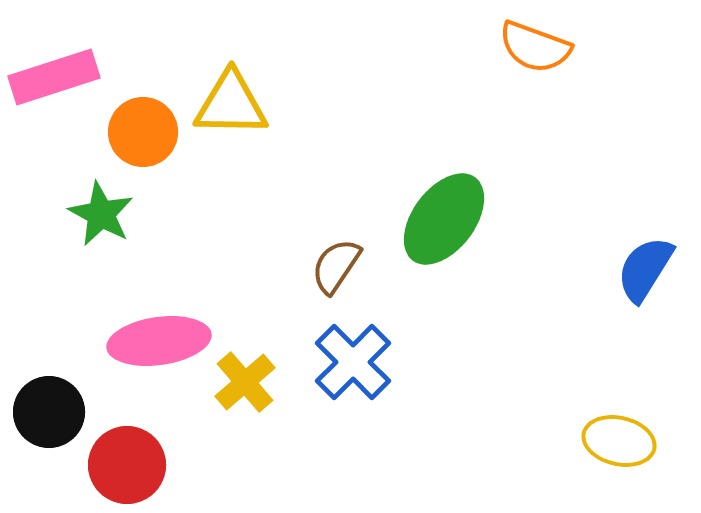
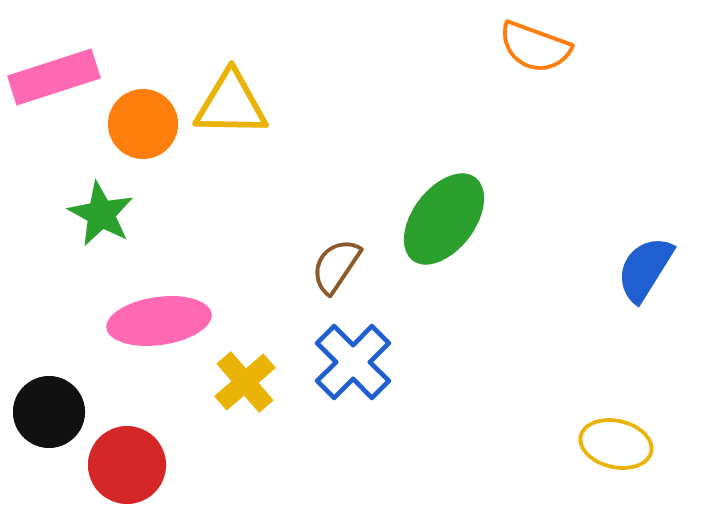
orange circle: moved 8 px up
pink ellipse: moved 20 px up
yellow ellipse: moved 3 px left, 3 px down
